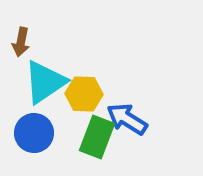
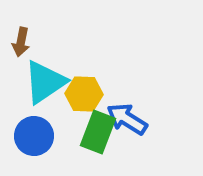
blue circle: moved 3 px down
green rectangle: moved 1 px right, 5 px up
